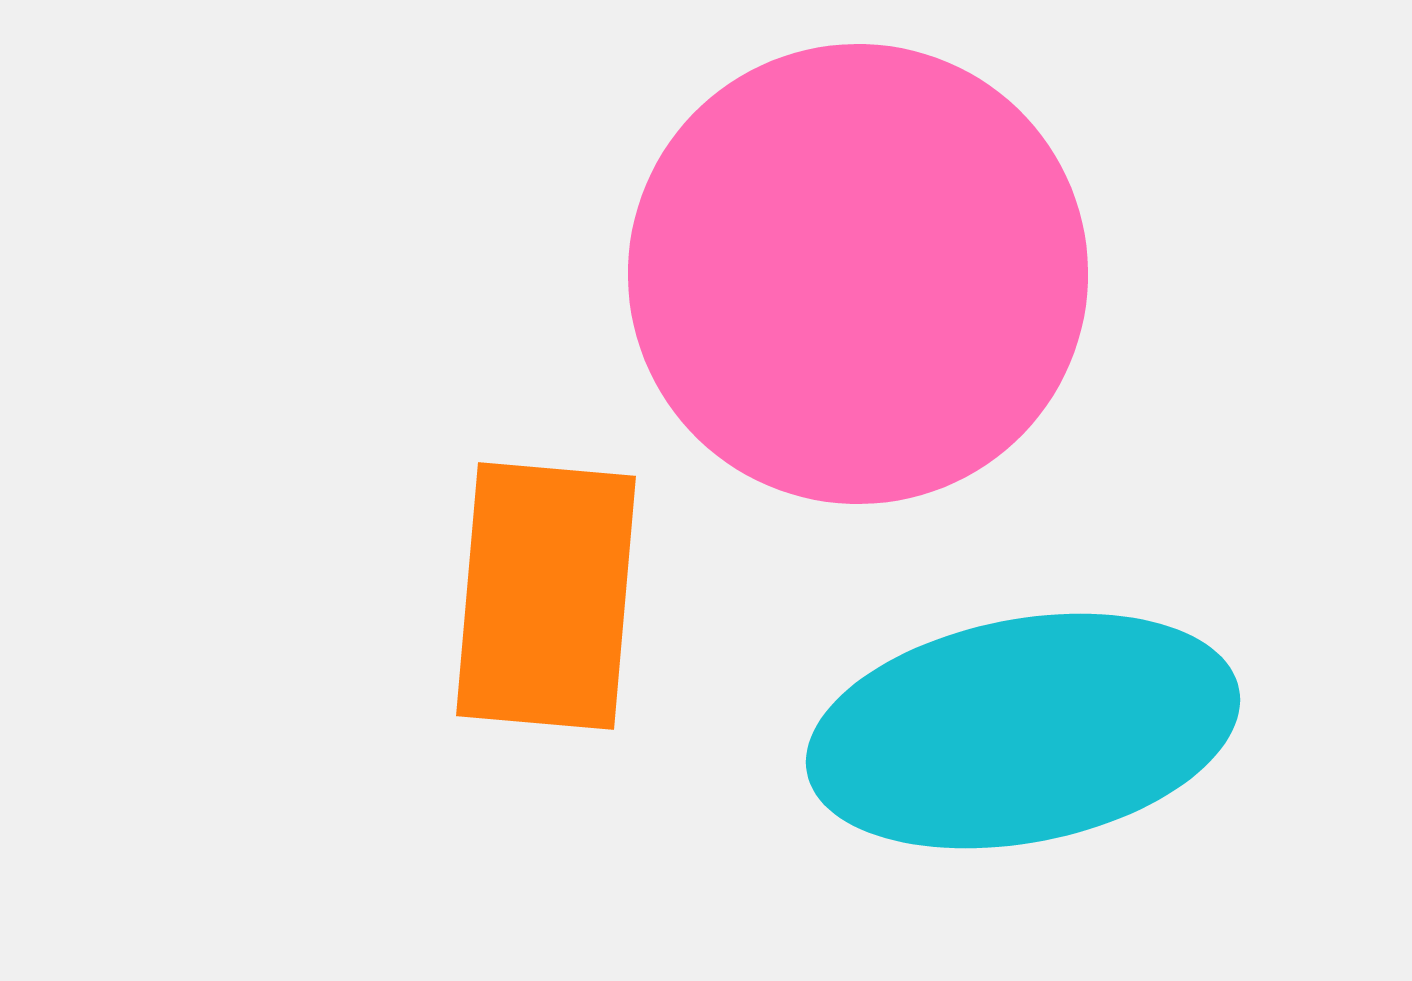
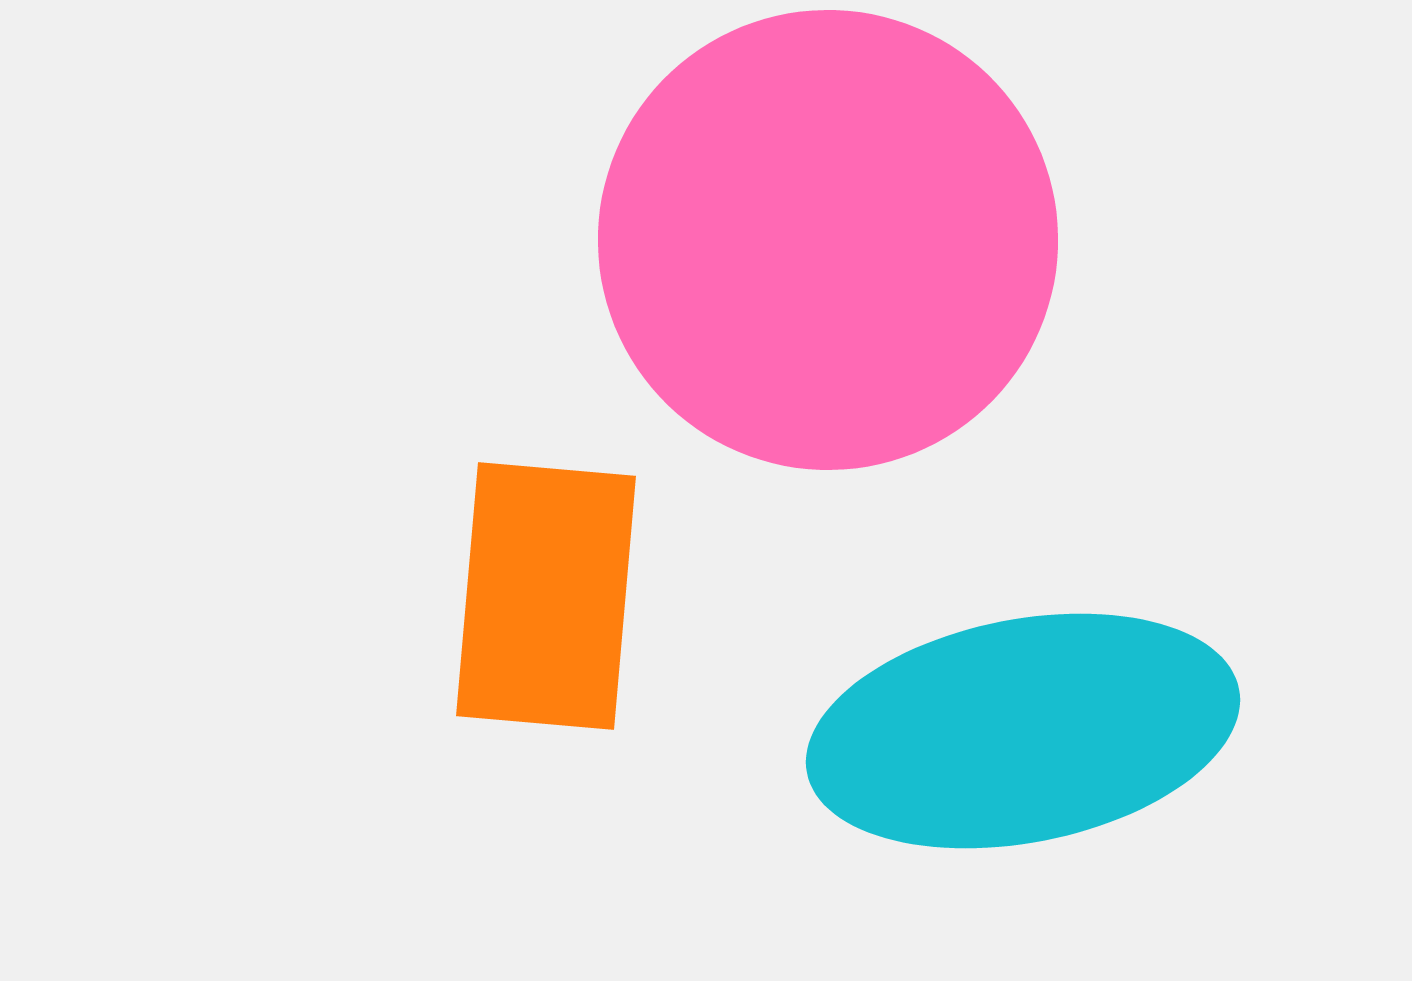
pink circle: moved 30 px left, 34 px up
